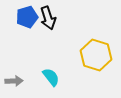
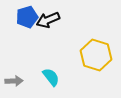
black arrow: moved 2 px down; rotated 85 degrees clockwise
